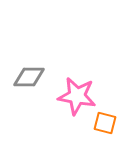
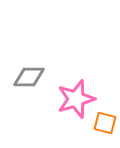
pink star: moved 1 px left, 3 px down; rotated 27 degrees counterclockwise
